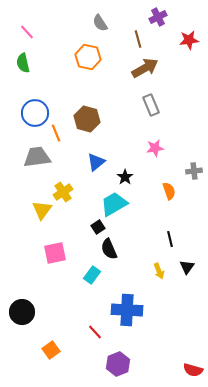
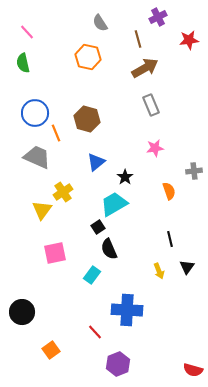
gray trapezoid: rotated 32 degrees clockwise
